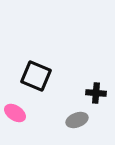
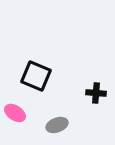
gray ellipse: moved 20 px left, 5 px down
